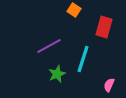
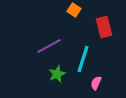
red rectangle: rotated 30 degrees counterclockwise
pink semicircle: moved 13 px left, 2 px up
